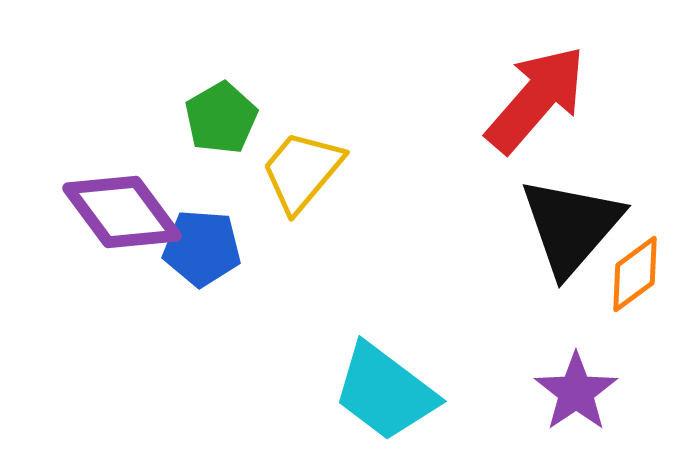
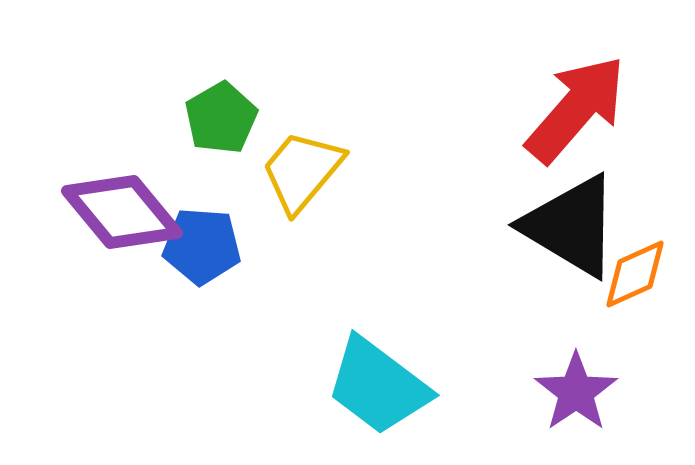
red arrow: moved 40 px right, 10 px down
purple diamond: rotated 3 degrees counterclockwise
black triangle: rotated 40 degrees counterclockwise
blue pentagon: moved 2 px up
orange diamond: rotated 12 degrees clockwise
cyan trapezoid: moved 7 px left, 6 px up
